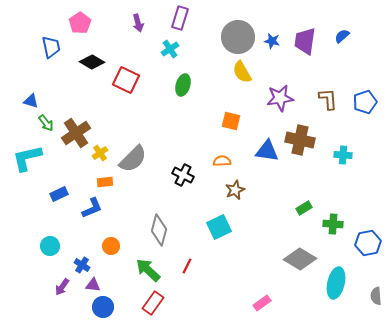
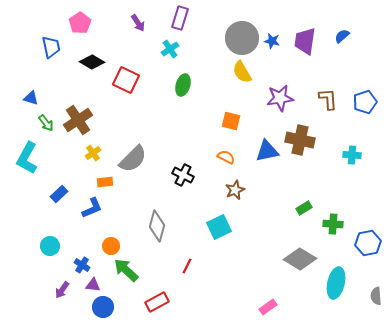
purple arrow at (138, 23): rotated 18 degrees counterclockwise
gray circle at (238, 37): moved 4 px right, 1 px down
blue triangle at (31, 101): moved 3 px up
brown cross at (76, 133): moved 2 px right, 13 px up
blue triangle at (267, 151): rotated 20 degrees counterclockwise
yellow cross at (100, 153): moved 7 px left
cyan cross at (343, 155): moved 9 px right
cyan L-shape at (27, 158): rotated 48 degrees counterclockwise
orange semicircle at (222, 161): moved 4 px right, 4 px up; rotated 30 degrees clockwise
blue rectangle at (59, 194): rotated 18 degrees counterclockwise
gray diamond at (159, 230): moved 2 px left, 4 px up
green arrow at (148, 270): moved 22 px left
purple arrow at (62, 287): moved 3 px down
red rectangle at (153, 303): moved 4 px right, 1 px up; rotated 25 degrees clockwise
pink rectangle at (262, 303): moved 6 px right, 4 px down
